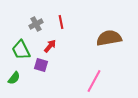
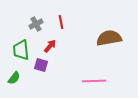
green trapezoid: rotated 20 degrees clockwise
pink line: rotated 60 degrees clockwise
